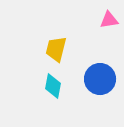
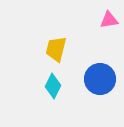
cyan diamond: rotated 15 degrees clockwise
